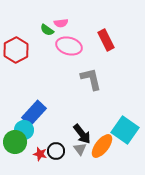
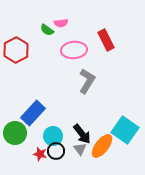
pink ellipse: moved 5 px right, 4 px down; rotated 20 degrees counterclockwise
gray L-shape: moved 4 px left, 2 px down; rotated 45 degrees clockwise
blue rectangle: moved 1 px left
cyan circle: moved 29 px right, 6 px down
green circle: moved 9 px up
